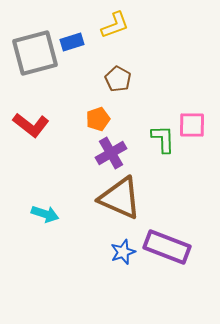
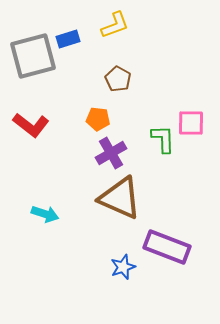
blue rectangle: moved 4 px left, 3 px up
gray square: moved 2 px left, 3 px down
orange pentagon: rotated 25 degrees clockwise
pink square: moved 1 px left, 2 px up
blue star: moved 15 px down
